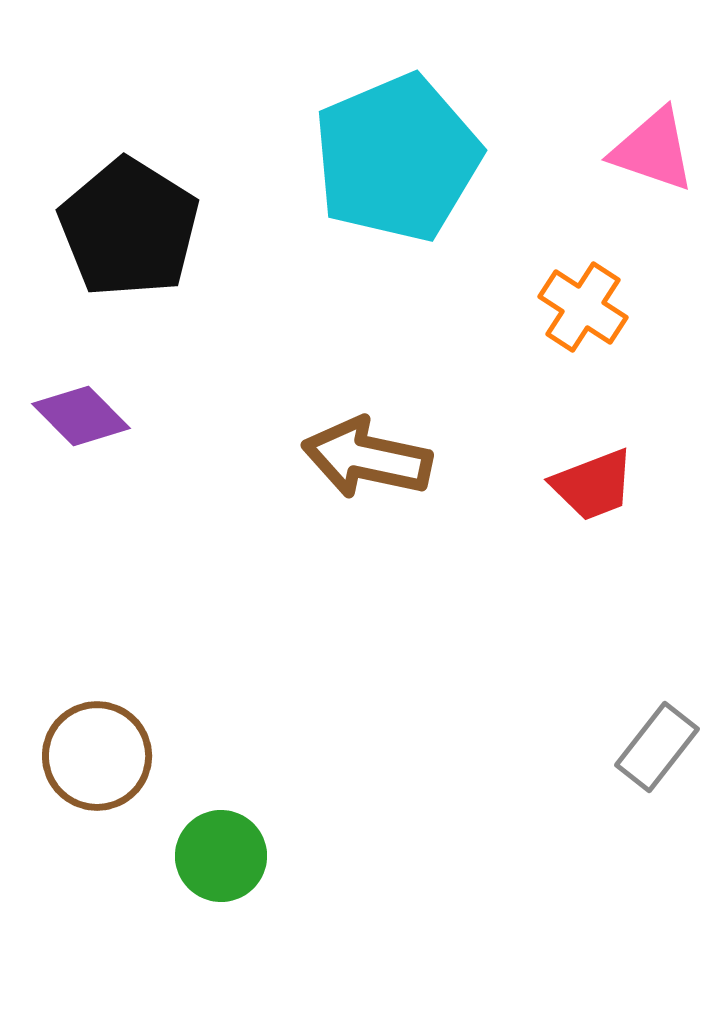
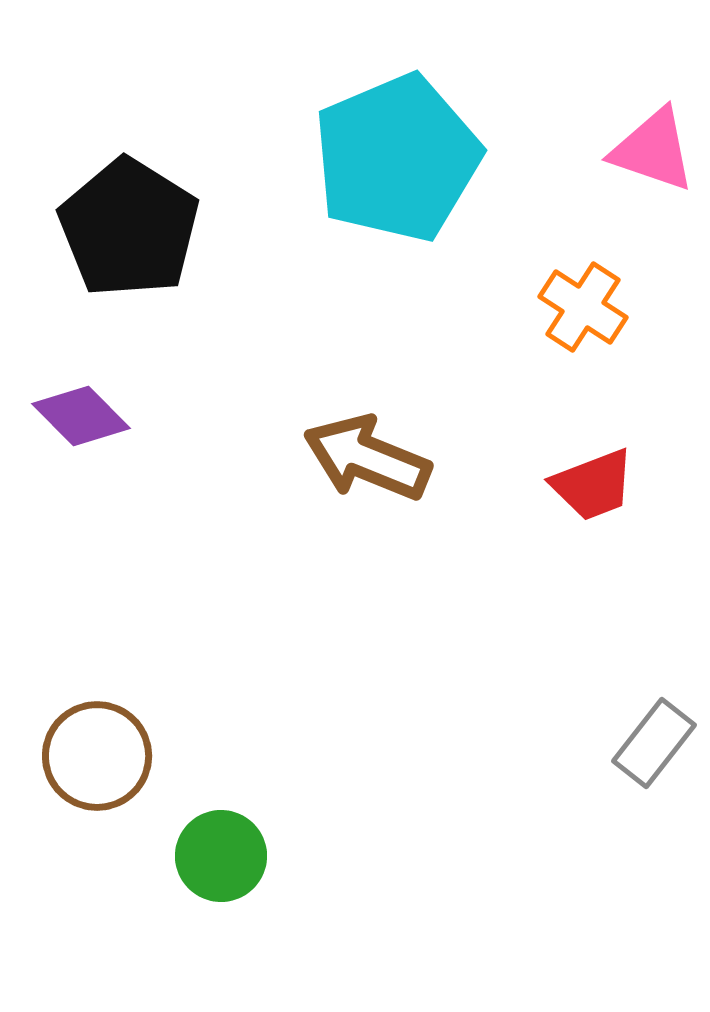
brown arrow: rotated 10 degrees clockwise
gray rectangle: moved 3 px left, 4 px up
